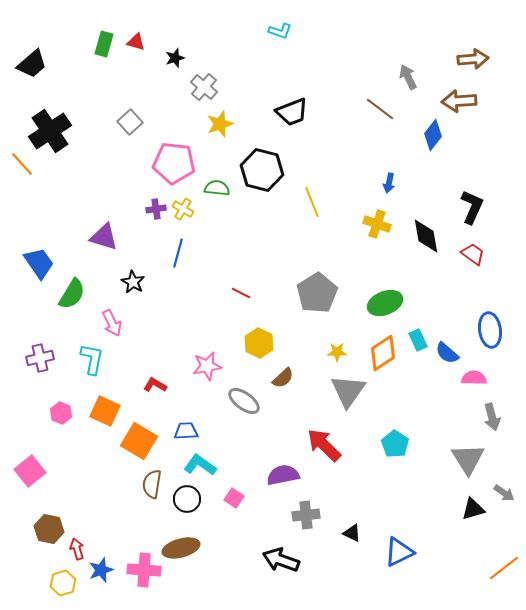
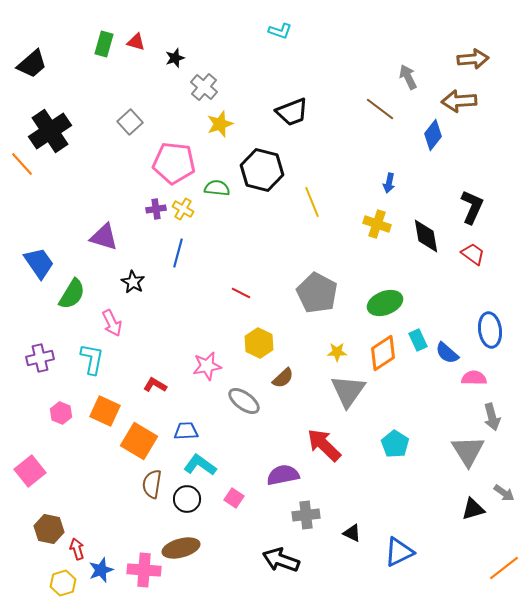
gray pentagon at (317, 293): rotated 12 degrees counterclockwise
gray triangle at (468, 459): moved 8 px up
